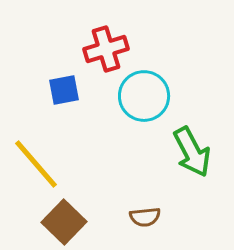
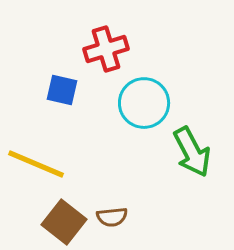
blue square: moved 2 px left; rotated 24 degrees clockwise
cyan circle: moved 7 px down
yellow line: rotated 26 degrees counterclockwise
brown semicircle: moved 33 px left
brown square: rotated 6 degrees counterclockwise
